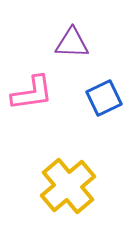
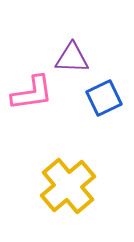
purple triangle: moved 15 px down
